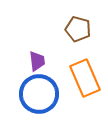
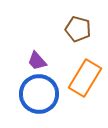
purple trapezoid: rotated 145 degrees clockwise
orange rectangle: rotated 54 degrees clockwise
